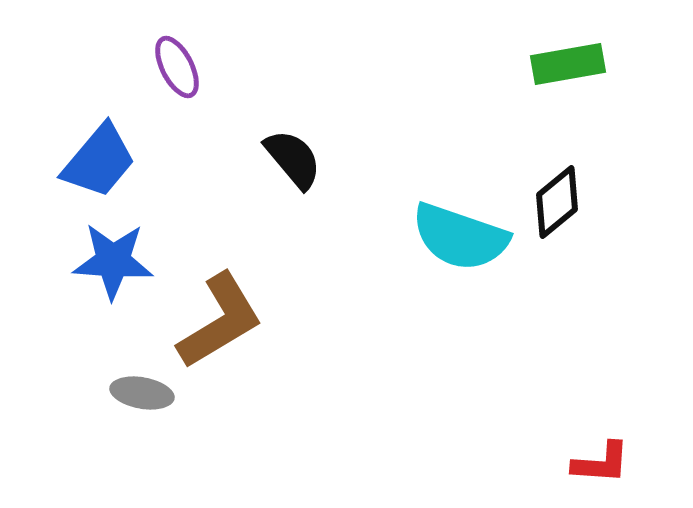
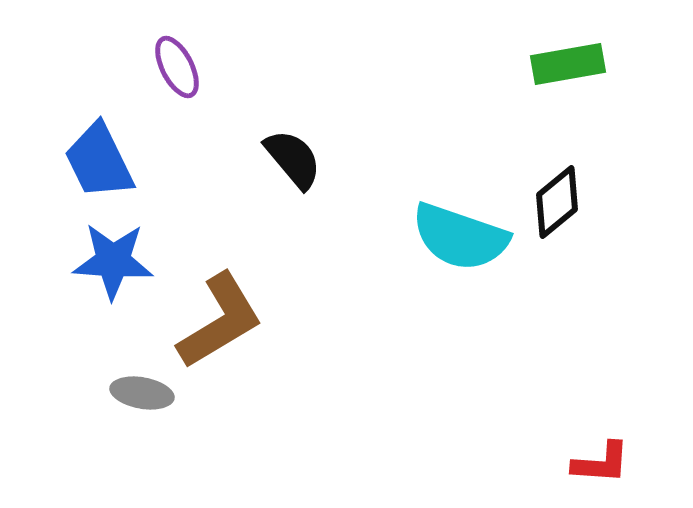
blue trapezoid: rotated 114 degrees clockwise
